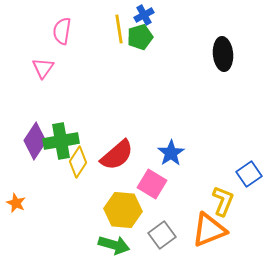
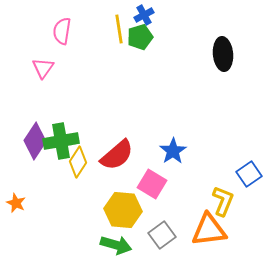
blue star: moved 2 px right, 2 px up
orange triangle: rotated 15 degrees clockwise
green arrow: moved 2 px right
